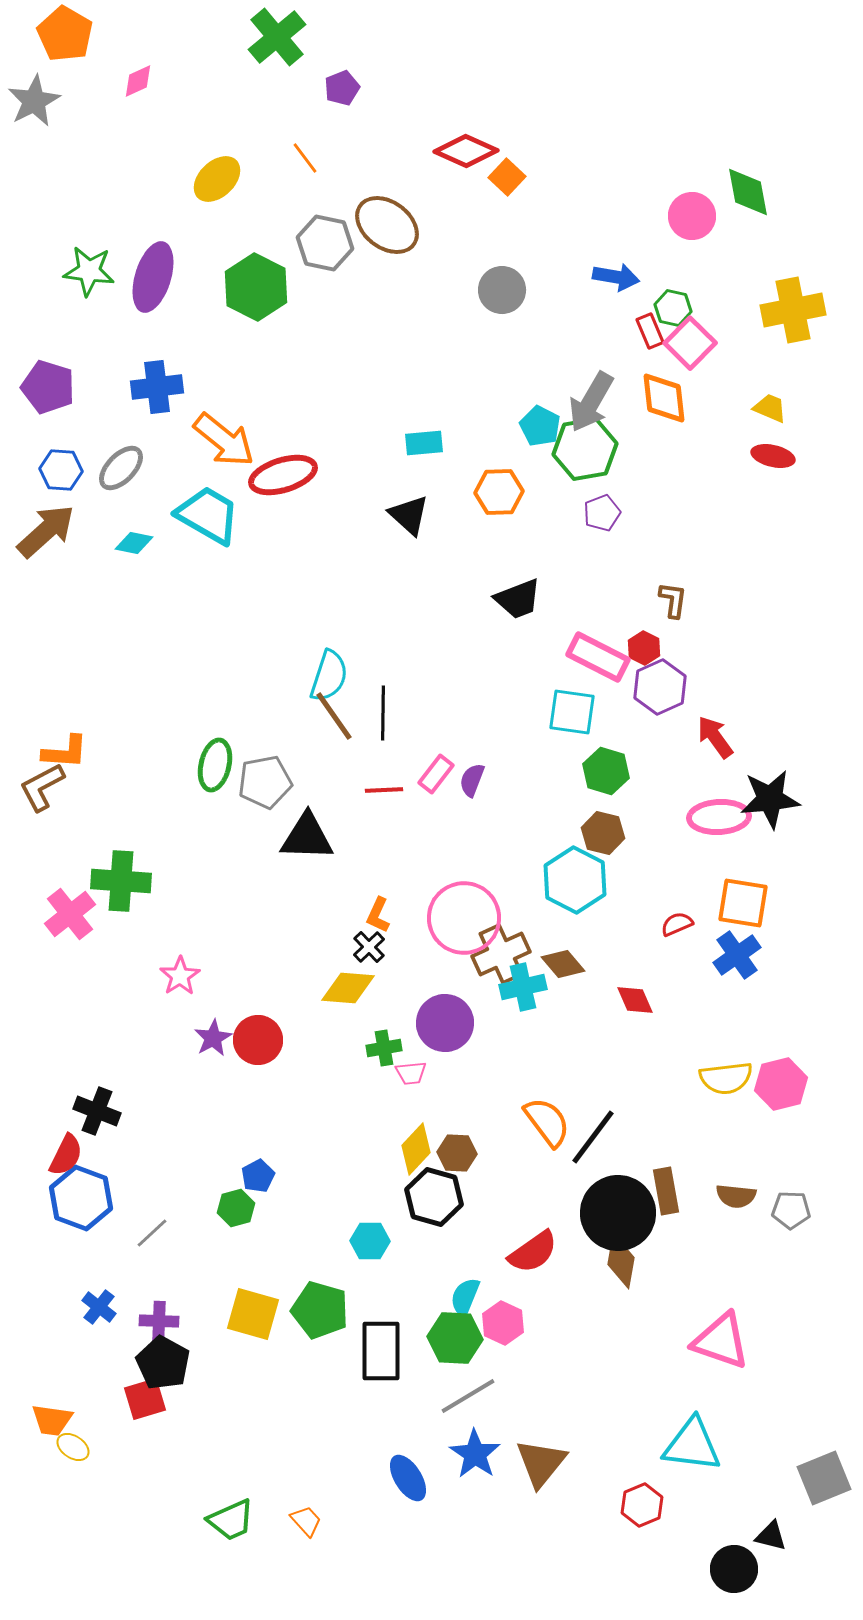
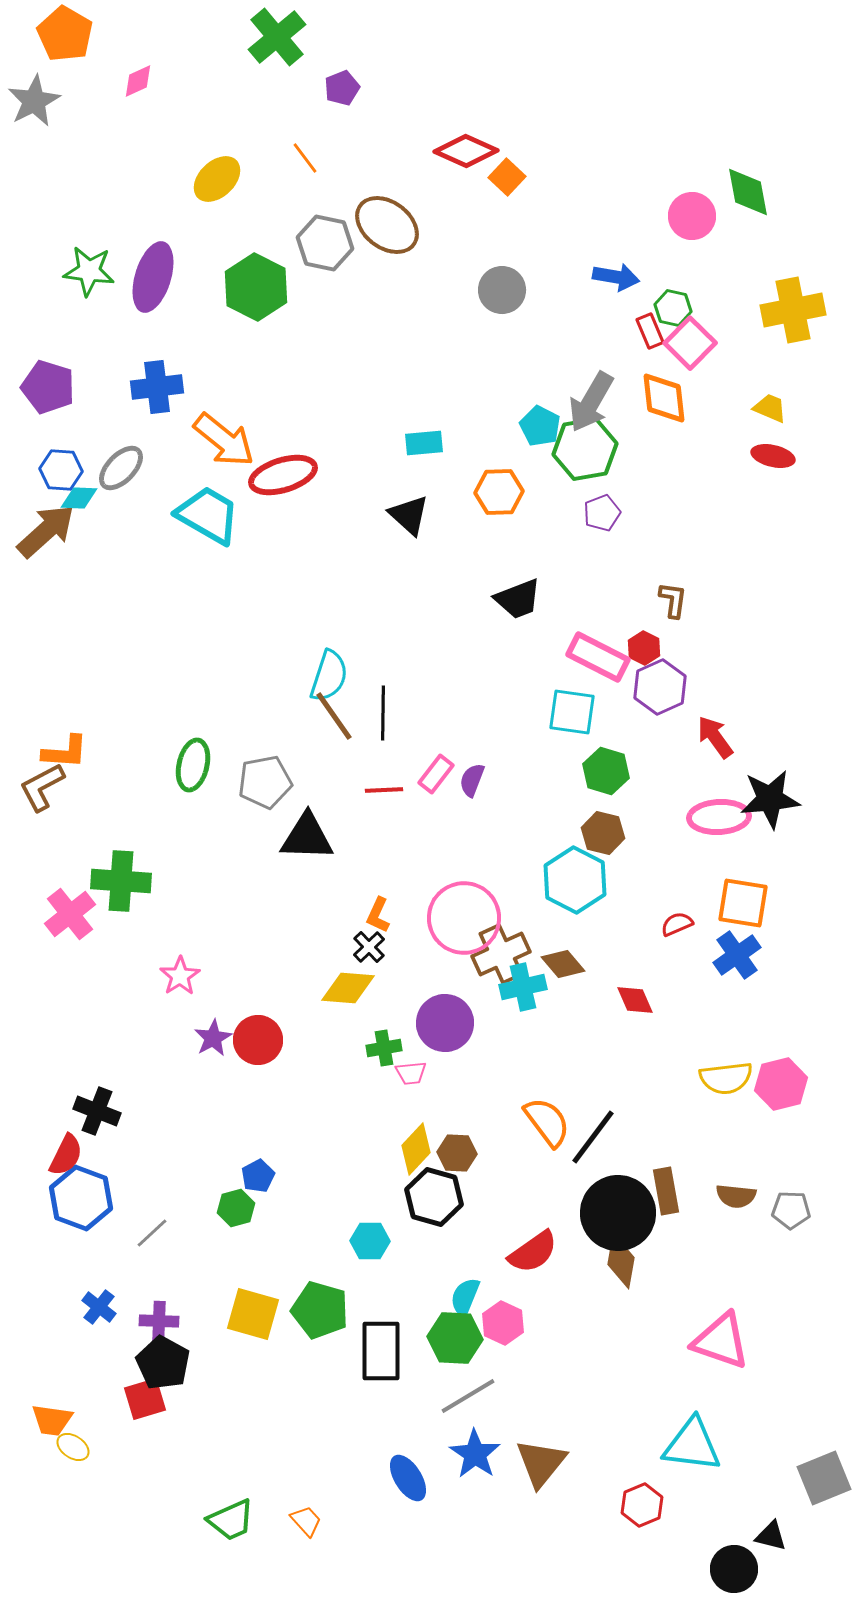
cyan diamond at (134, 543): moved 55 px left, 45 px up; rotated 9 degrees counterclockwise
green ellipse at (215, 765): moved 22 px left
